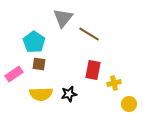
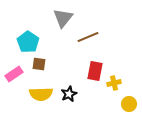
brown line: moved 1 px left, 3 px down; rotated 55 degrees counterclockwise
cyan pentagon: moved 6 px left
red rectangle: moved 2 px right, 1 px down
black star: rotated 14 degrees counterclockwise
